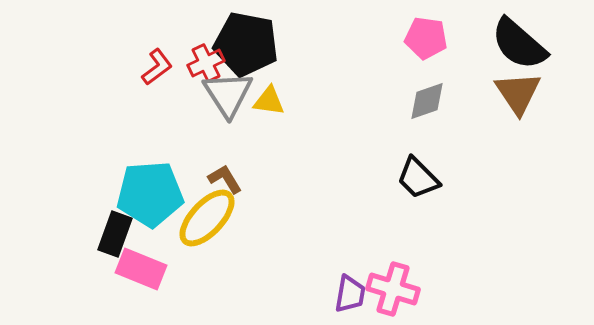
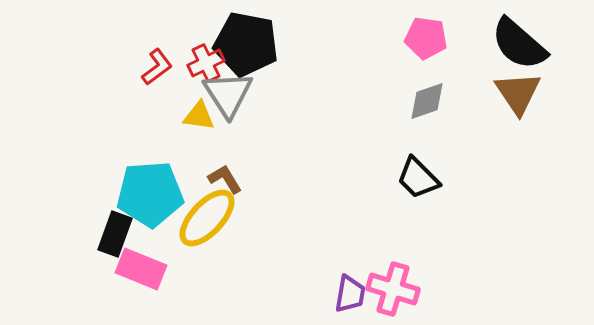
yellow triangle: moved 70 px left, 15 px down
